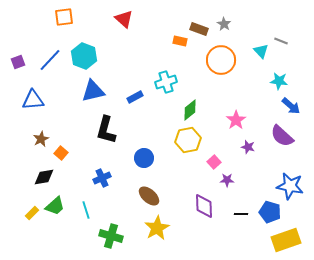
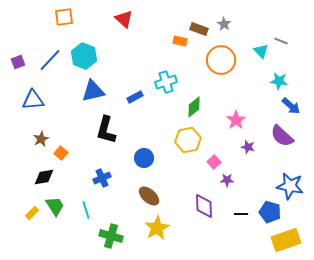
green diamond at (190, 110): moved 4 px right, 3 px up
green trapezoid at (55, 206): rotated 80 degrees counterclockwise
